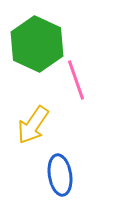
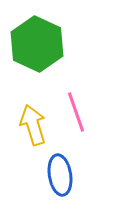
pink line: moved 32 px down
yellow arrow: rotated 129 degrees clockwise
